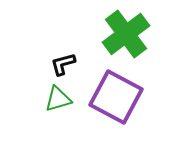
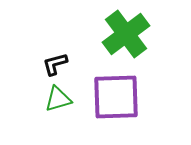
black L-shape: moved 8 px left
purple square: rotated 30 degrees counterclockwise
